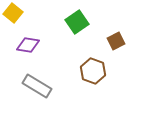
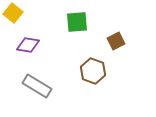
green square: rotated 30 degrees clockwise
